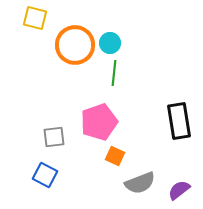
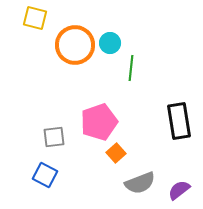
green line: moved 17 px right, 5 px up
orange square: moved 1 px right, 3 px up; rotated 24 degrees clockwise
